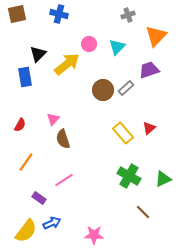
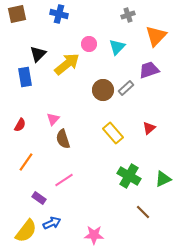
yellow rectangle: moved 10 px left
